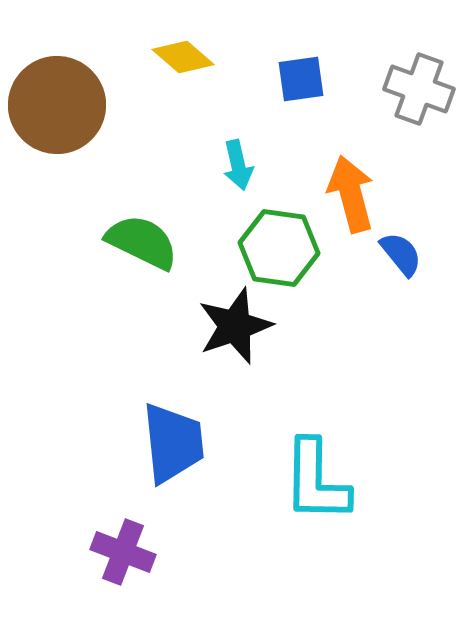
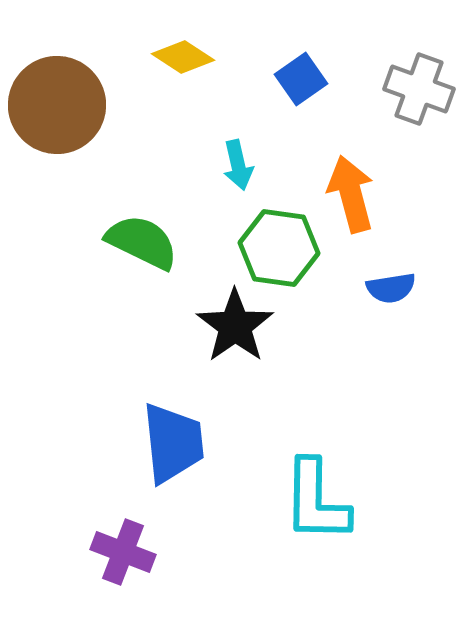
yellow diamond: rotated 8 degrees counterclockwise
blue square: rotated 27 degrees counterclockwise
blue semicircle: moved 10 px left, 34 px down; rotated 120 degrees clockwise
black star: rotated 16 degrees counterclockwise
cyan L-shape: moved 20 px down
